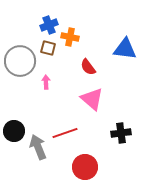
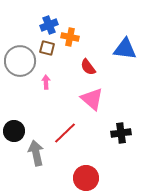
brown square: moved 1 px left
red line: rotated 25 degrees counterclockwise
gray arrow: moved 2 px left, 6 px down; rotated 10 degrees clockwise
red circle: moved 1 px right, 11 px down
